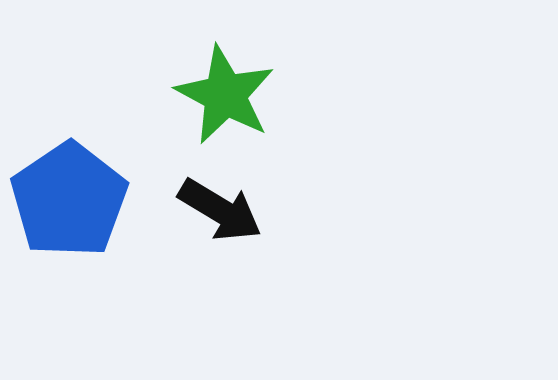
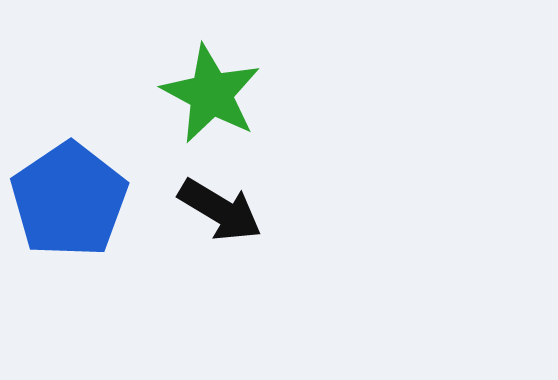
green star: moved 14 px left, 1 px up
